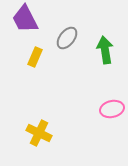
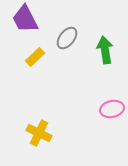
yellow rectangle: rotated 24 degrees clockwise
